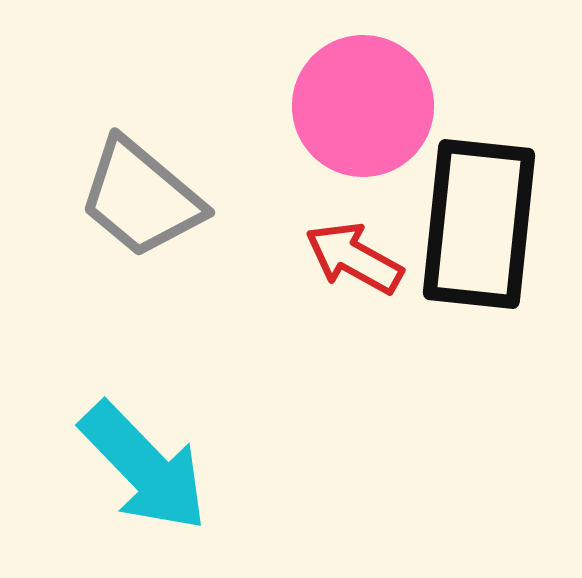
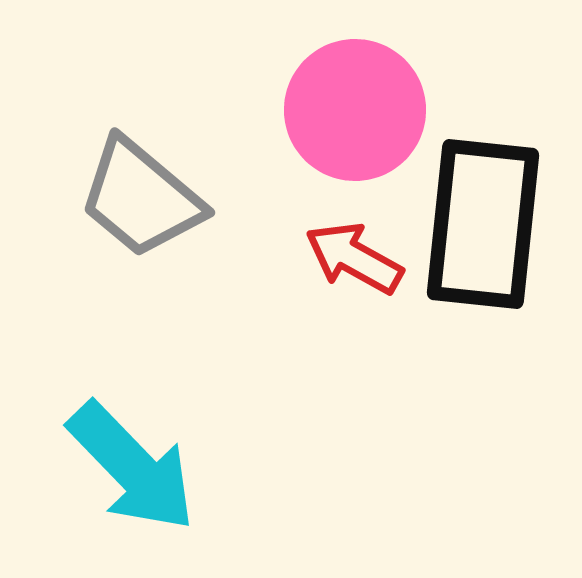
pink circle: moved 8 px left, 4 px down
black rectangle: moved 4 px right
cyan arrow: moved 12 px left
